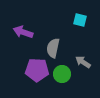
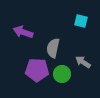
cyan square: moved 1 px right, 1 px down
